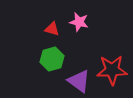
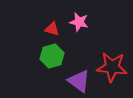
green hexagon: moved 3 px up
red star: moved 3 px up; rotated 8 degrees clockwise
